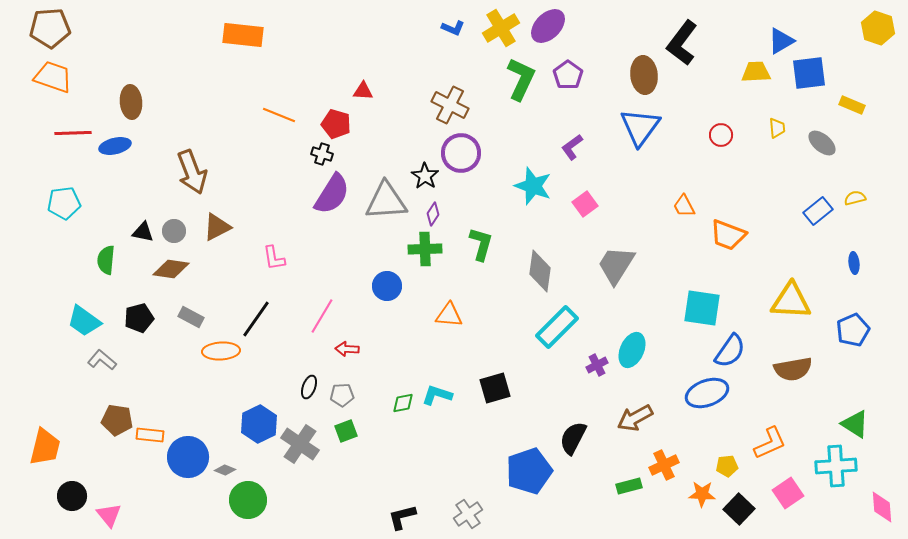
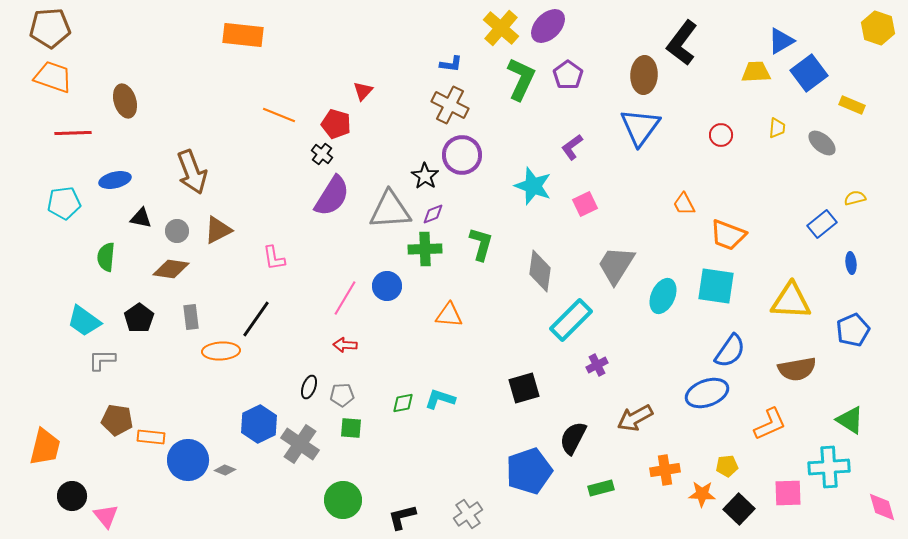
blue L-shape at (453, 28): moved 2 px left, 36 px down; rotated 15 degrees counterclockwise
yellow cross at (501, 28): rotated 18 degrees counterclockwise
blue square at (809, 73): rotated 30 degrees counterclockwise
brown ellipse at (644, 75): rotated 9 degrees clockwise
red triangle at (363, 91): rotated 50 degrees counterclockwise
brown ellipse at (131, 102): moved 6 px left, 1 px up; rotated 12 degrees counterclockwise
yellow trapezoid at (777, 128): rotated 10 degrees clockwise
blue ellipse at (115, 146): moved 34 px down
purple circle at (461, 153): moved 1 px right, 2 px down
black cross at (322, 154): rotated 20 degrees clockwise
purple semicircle at (332, 194): moved 2 px down
gray triangle at (386, 201): moved 4 px right, 9 px down
pink square at (585, 204): rotated 10 degrees clockwise
orange trapezoid at (684, 206): moved 2 px up
blue rectangle at (818, 211): moved 4 px right, 13 px down
purple diamond at (433, 214): rotated 35 degrees clockwise
brown triangle at (217, 227): moved 1 px right, 3 px down
gray circle at (174, 231): moved 3 px right
black triangle at (143, 232): moved 2 px left, 14 px up
green semicircle at (106, 260): moved 3 px up
blue ellipse at (854, 263): moved 3 px left
cyan square at (702, 308): moved 14 px right, 22 px up
pink line at (322, 316): moved 23 px right, 18 px up
gray rectangle at (191, 317): rotated 55 degrees clockwise
black pentagon at (139, 318): rotated 20 degrees counterclockwise
cyan rectangle at (557, 327): moved 14 px right, 7 px up
red arrow at (347, 349): moved 2 px left, 4 px up
cyan ellipse at (632, 350): moved 31 px right, 54 px up
gray L-shape at (102, 360): rotated 40 degrees counterclockwise
brown semicircle at (793, 369): moved 4 px right
black square at (495, 388): moved 29 px right
cyan L-shape at (437, 395): moved 3 px right, 4 px down
green triangle at (855, 424): moved 5 px left, 4 px up
green square at (346, 431): moved 5 px right, 3 px up; rotated 25 degrees clockwise
orange rectangle at (150, 435): moved 1 px right, 2 px down
orange L-shape at (770, 443): moved 19 px up
blue circle at (188, 457): moved 3 px down
orange cross at (664, 465): moved 1 px right, 5 px down; rotated 16 degrees clockwise
cyan cross at (836, 466): moved 7 px left, 1 px down
green rectangle at (629, 486): moved 28 px left, 2 px down
pink square at (788, 493): rotated 32 degrees clockwise
green circle at (248, 500): moved 95 px right
pink diamond at (882, 507): rotated 12 degrees counterclockwise
pink triangle at (109, 515): moved 3 px left, 1 px down
